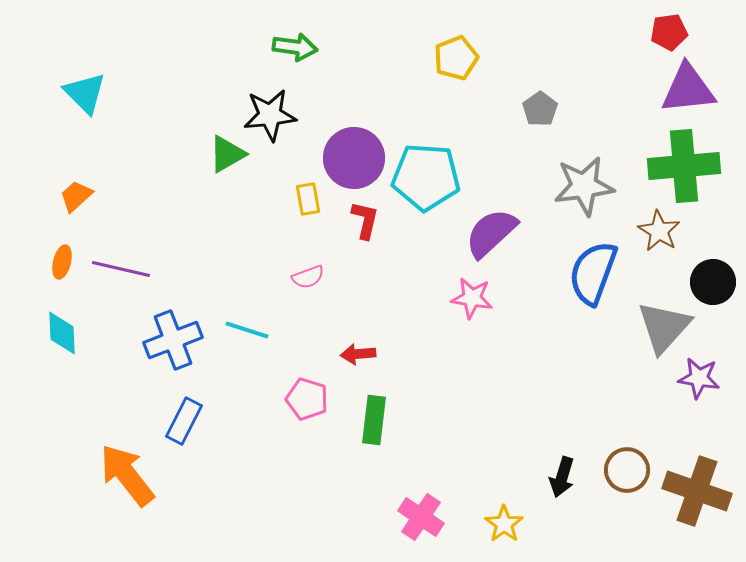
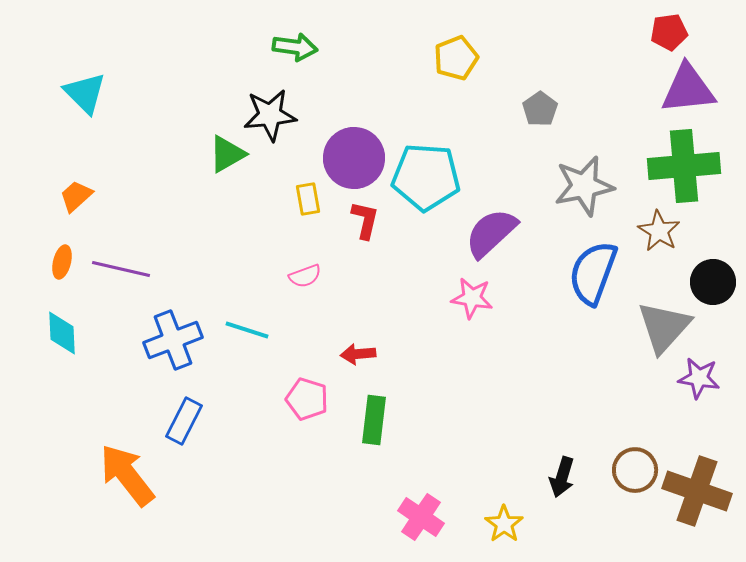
gray star: rotated 4 degrees counterclockwise
pink semicircle: moved 3 px left, 1 px up
brown circle: moved 8 px right
